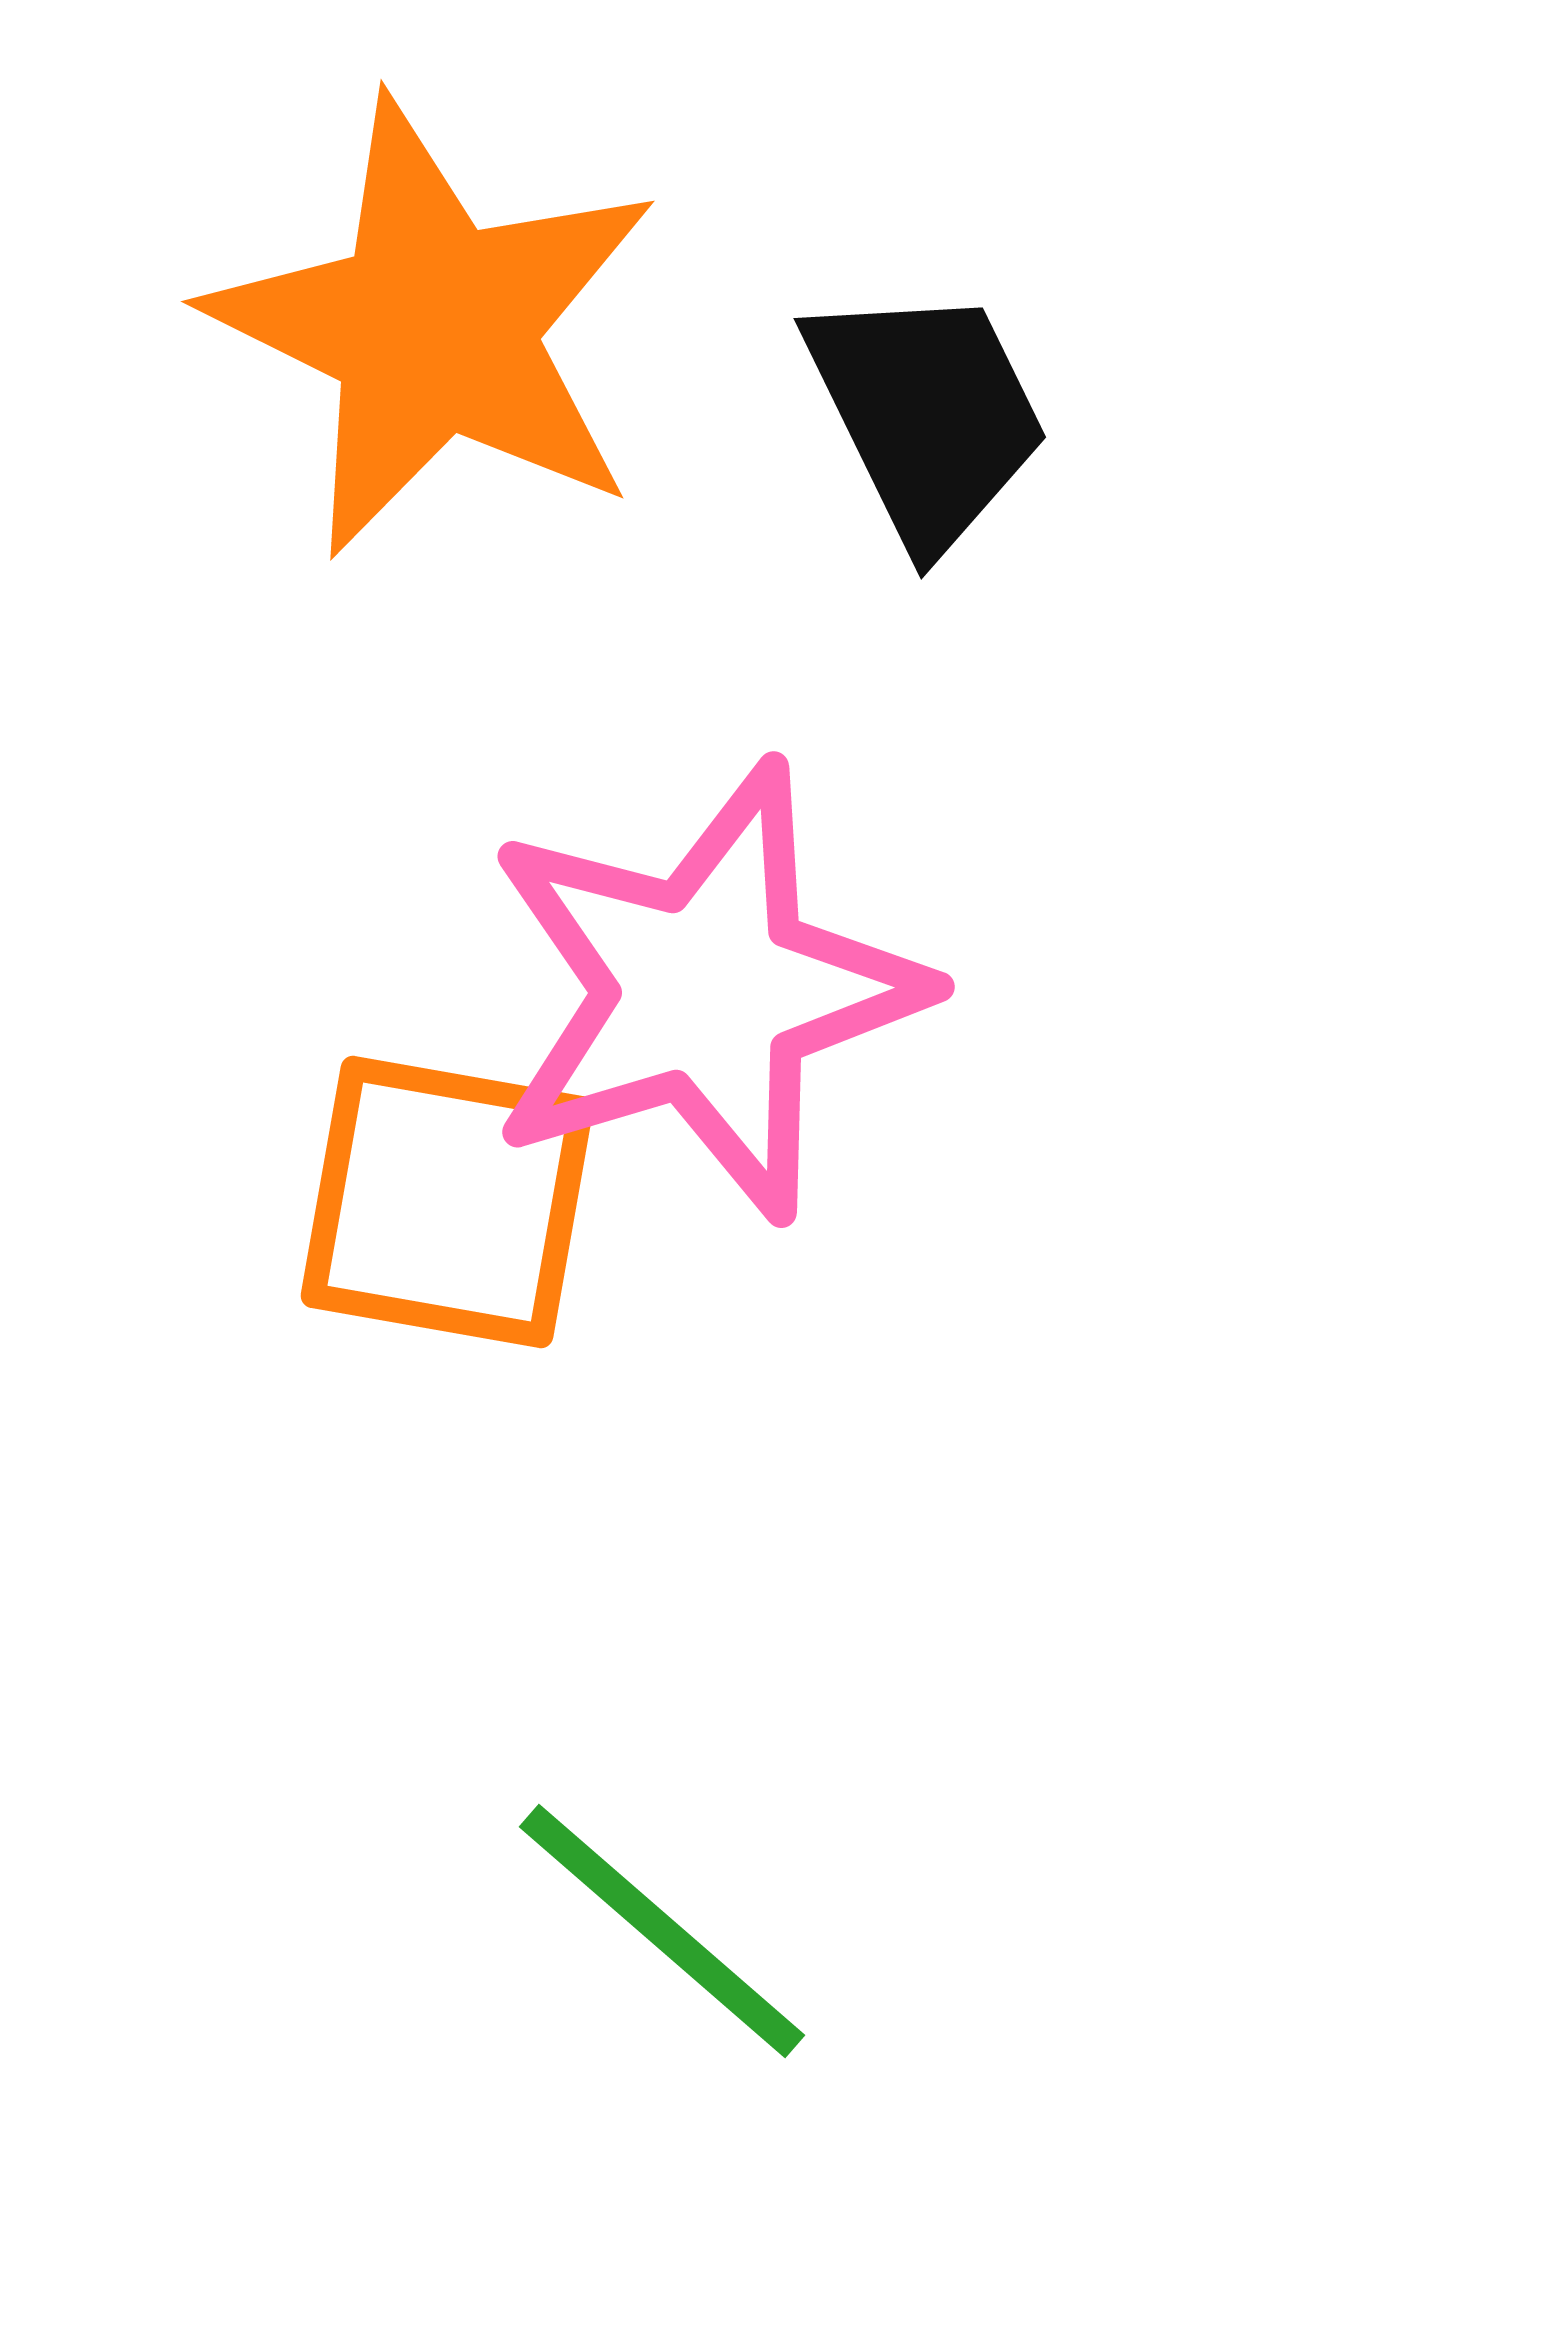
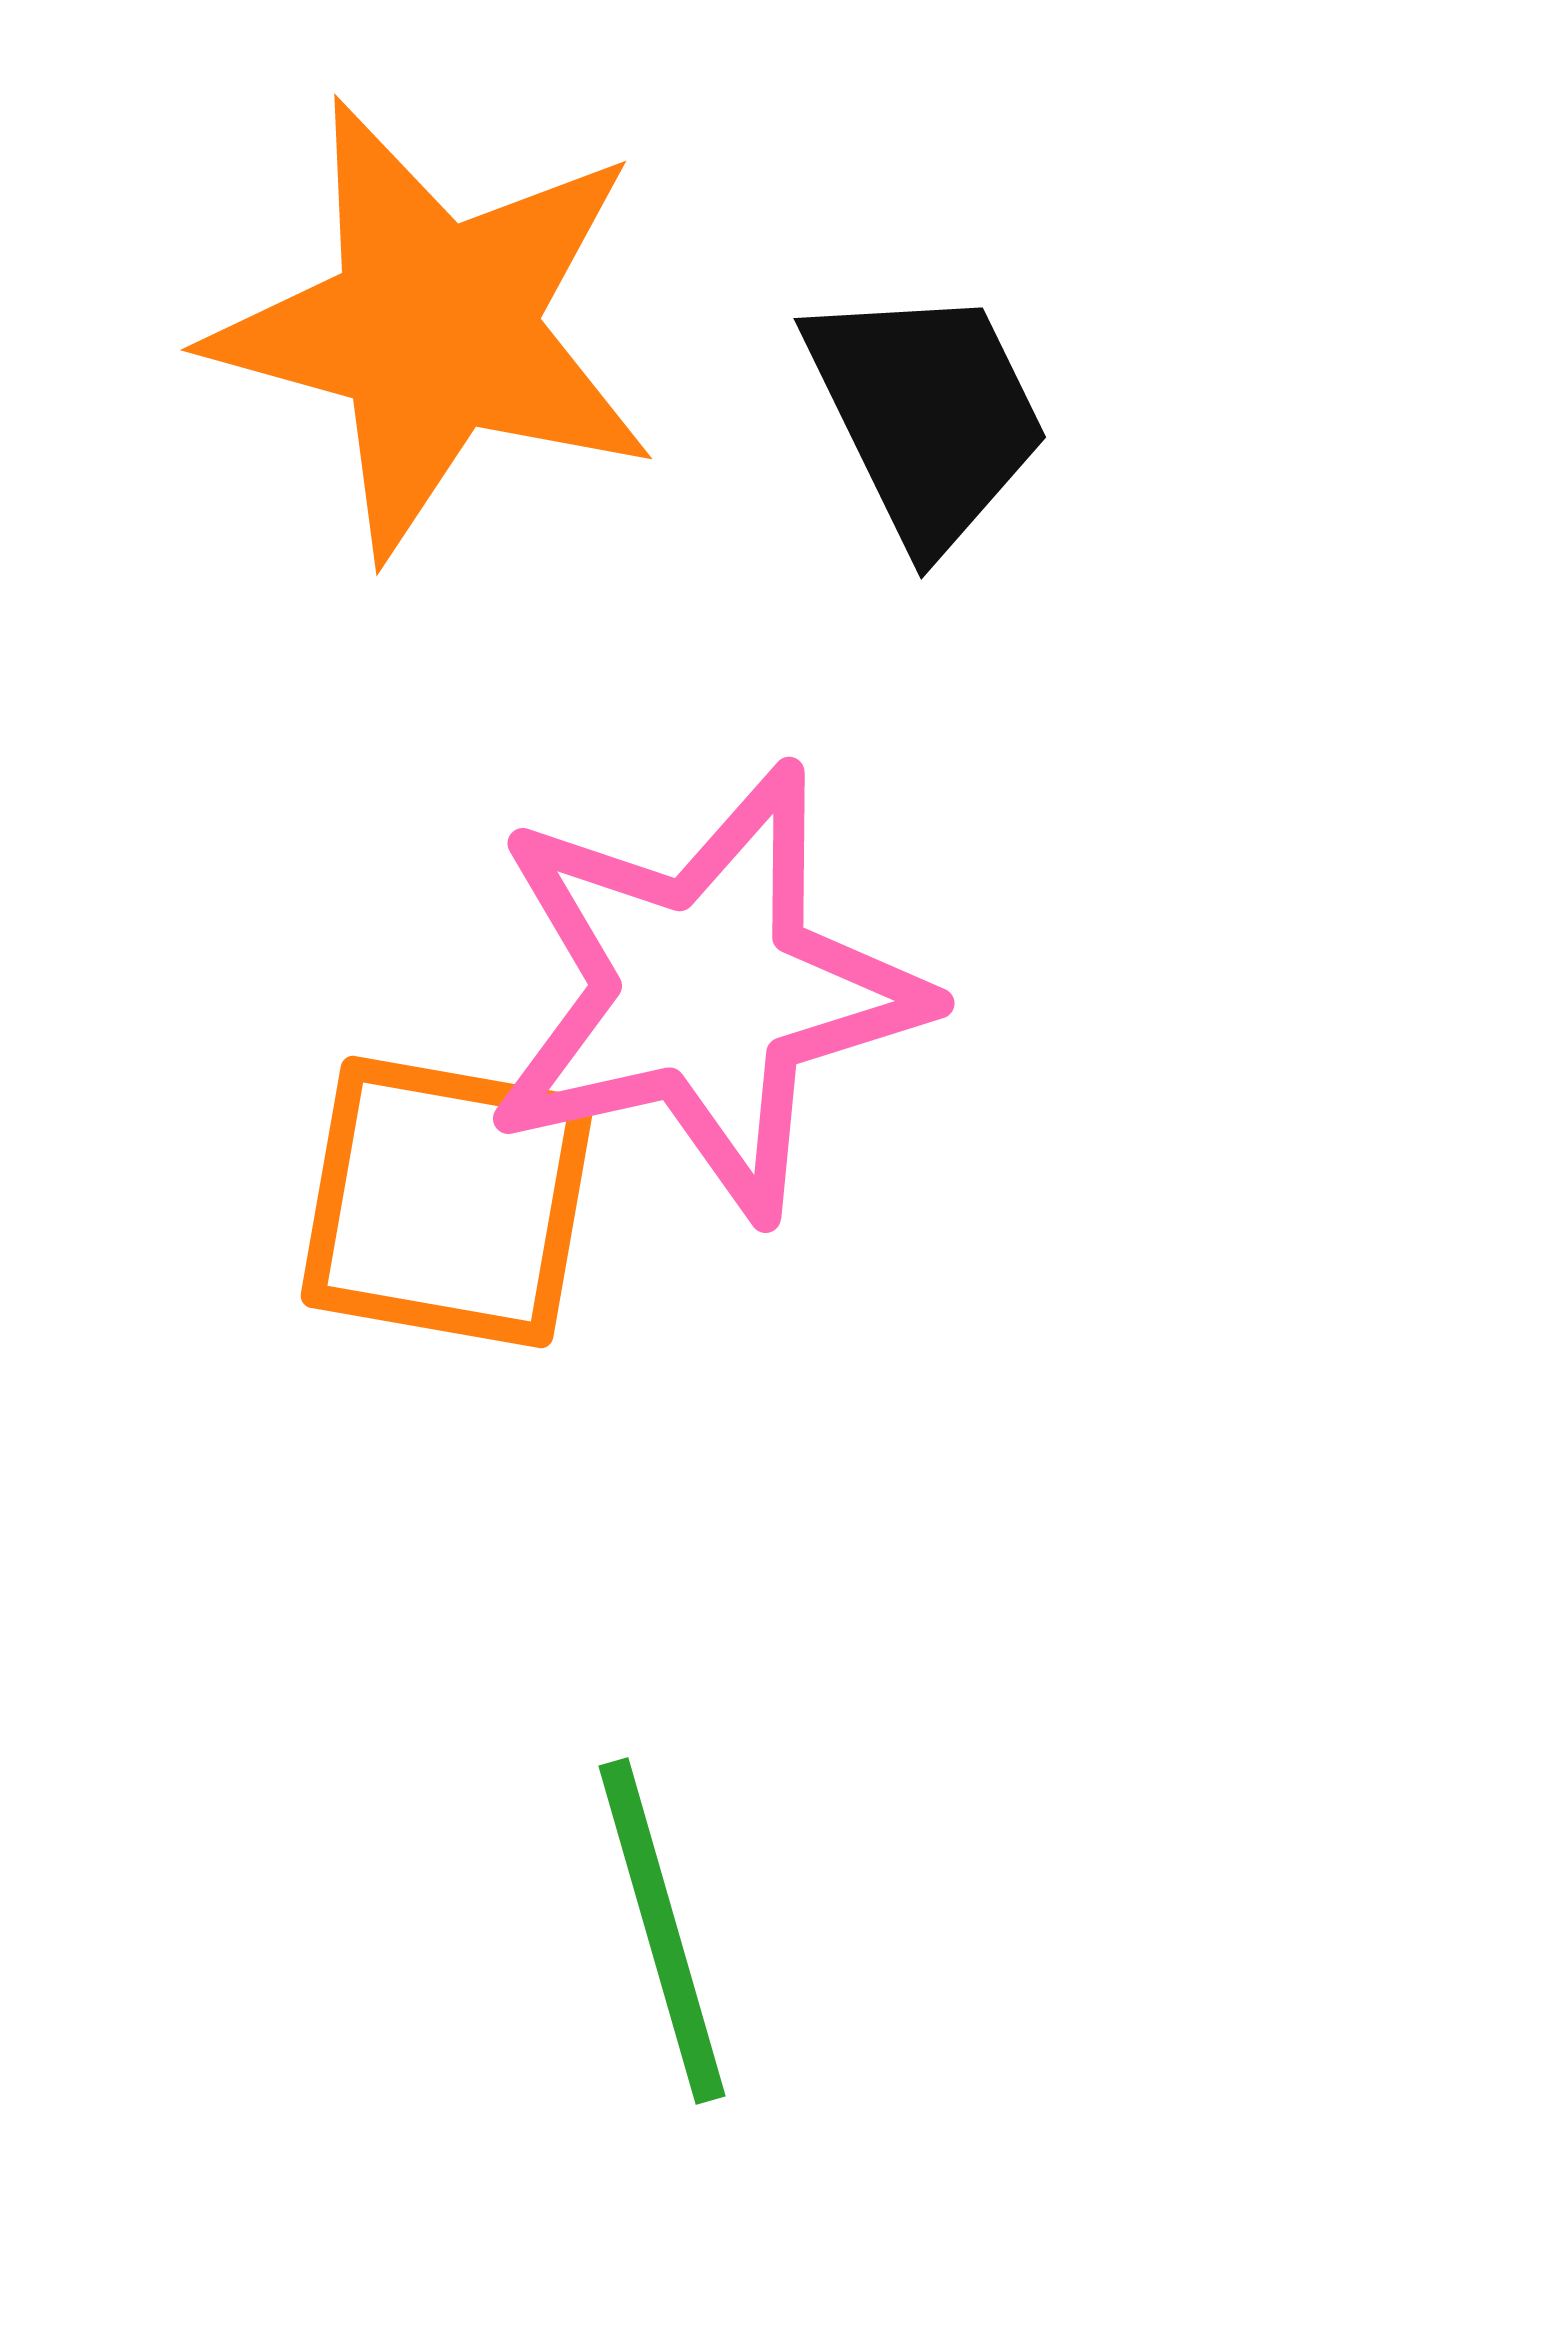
orange star: rotated 11 degrees counterclockwise
pink star: rotated 4 degrees clockwise
green line: rotated 33 degrees clockwise
